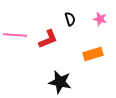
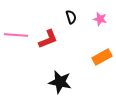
black semicircle: moved 1 px right, 2 px up
pink line: moved 1 px right
orange rectangle: moved 9 px right, 3 px down; rotated 12 degrees counterclockwise
